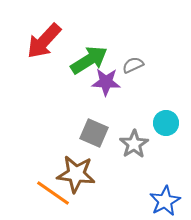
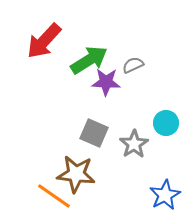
orange line: moved 1 px right, 3 px down
blue star: moved 6 px up
